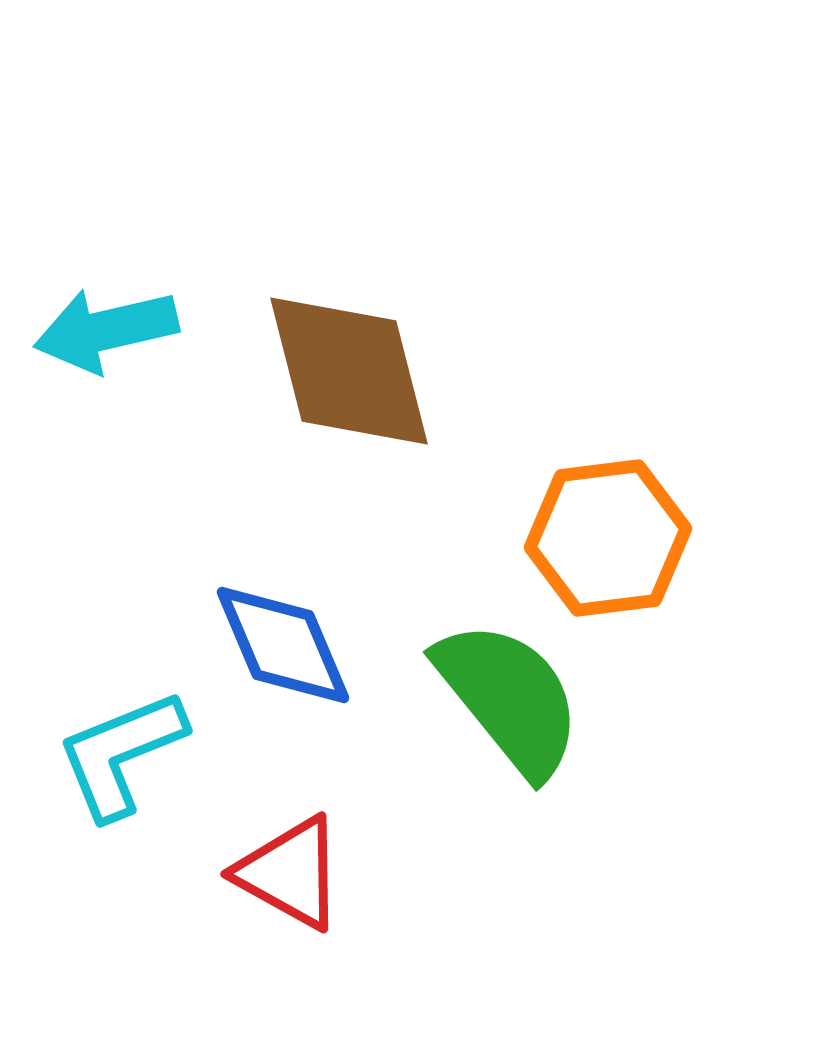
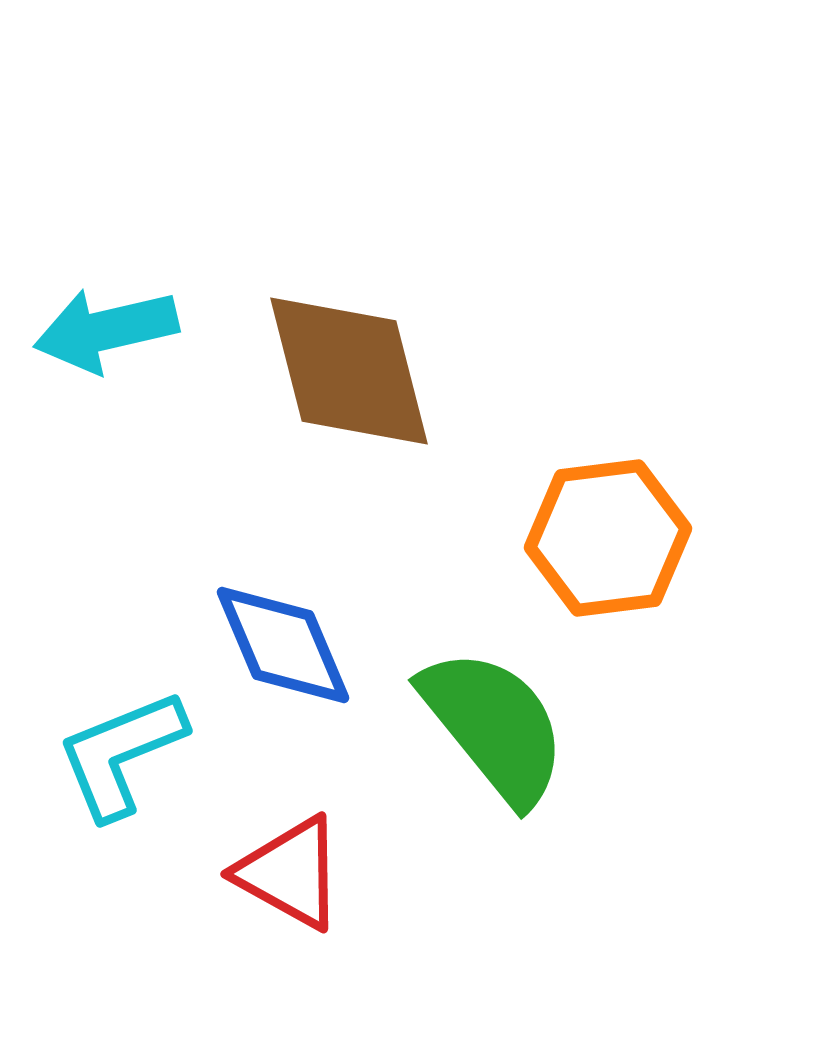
green semicircle: moved 15 px left, 28 px down
